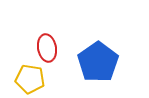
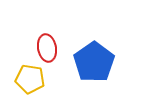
blue pentagon: moved 4 px left
